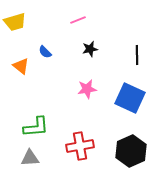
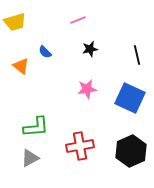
black line: rotated 12 degrees counterclockwise
gray triangle: rotated 24 degrees counterclockwise
